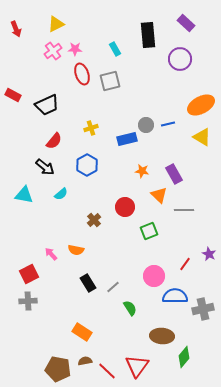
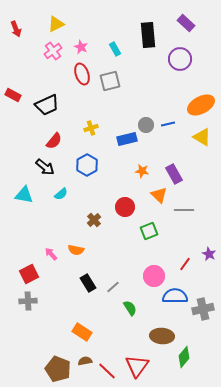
pink star at (75, 49): moved 6 px right, 2 px up; rotated 24 degrees clockwise
brown pentagon at (58, 369): rotated 10 degrees clockwise
